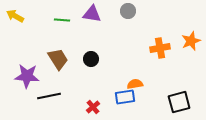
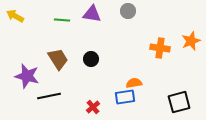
orange cross: rotated 18 degrees clockwise
purple star: rotated 10 degrees clockwise
orange semicircle: moved 1 px left, 1 px up
